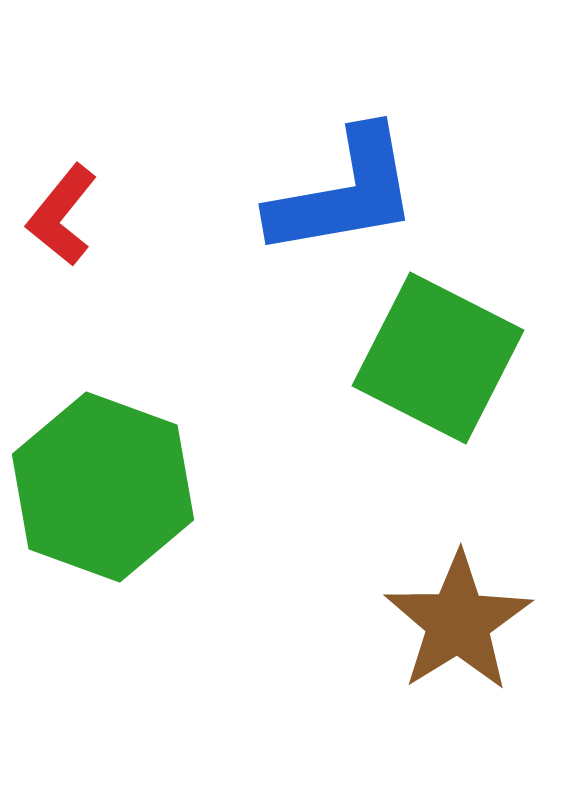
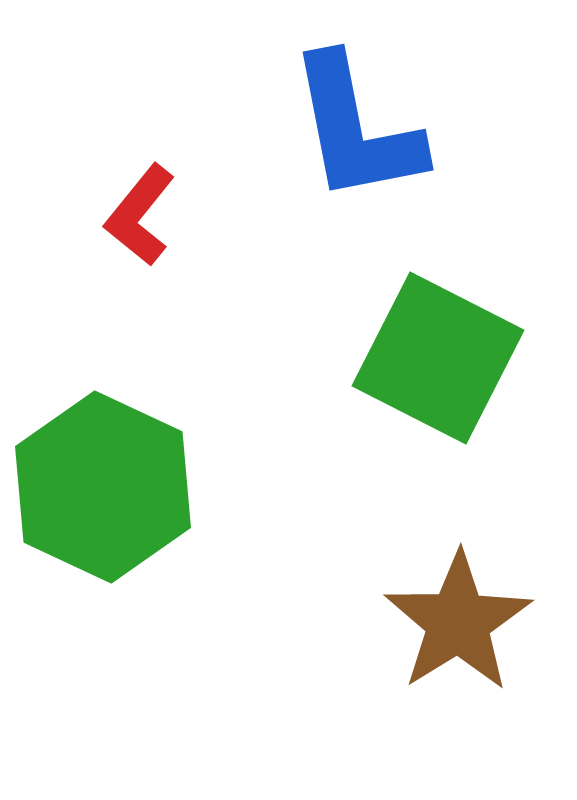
blue L-shape: moved 12 px right, 64 px up; rotated 89 degrees clockwise
red L-shape: moved 78 px right
green hexagon: rotated 5 degrees clockwise
